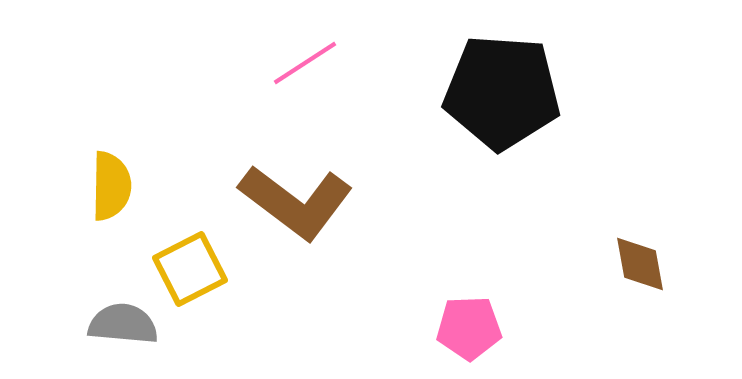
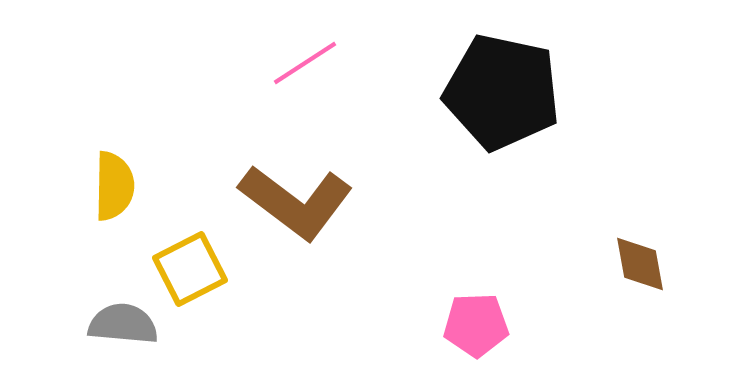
black pentagon: rotated 8 degrees clockwise
yellow semicircle: moved 3 px right
pink pentagon: moved 7 px right, 3 px up
